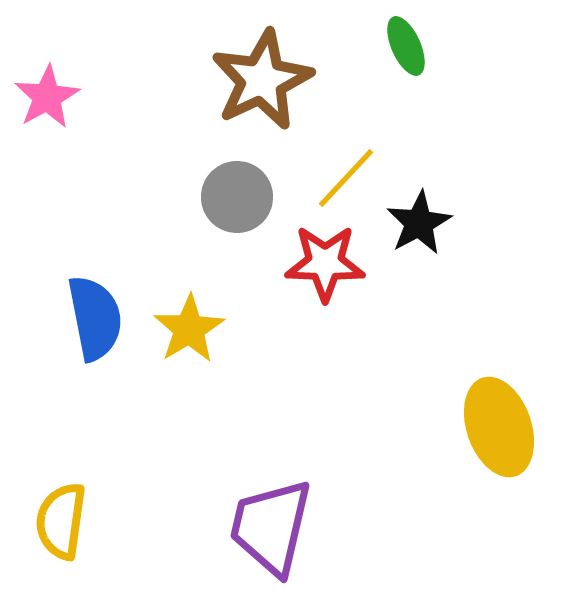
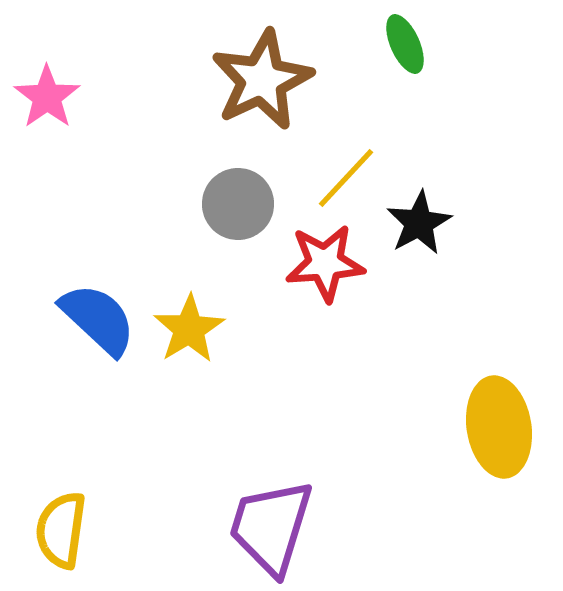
green ellipse: moved 1 px left, 2 px up
pink star: rotated 6 degrees counterclockwise
gray circle: moved 1 px right, 7 px down
red star: rotated 6 degrees counterclockwise
blue semicircle: moved 3 px right, 1 px down; rotated 36 degrees counterclockwise
yellow ellipse: rotated 10 degrees clockwise
yellow semicircle: moved 9 px down
purple trapezoid: rotated 4 degrees clockwise
